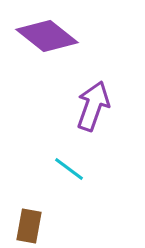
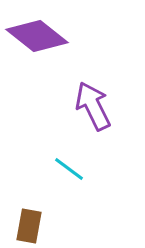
purple diamond: moved 10 px left
purple arrow: rotated 45 degrees counterclockwise
